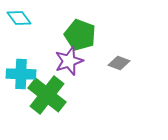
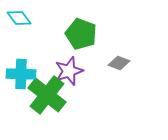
green pentagon: moved 1 px right, 1 px up
purple star: moved 10 px down
